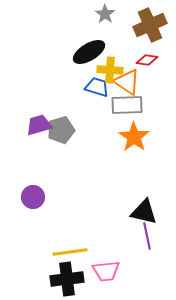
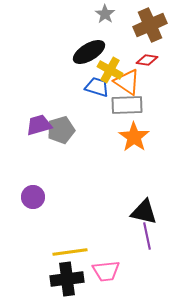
yellow cross: rotated 25 degrees clockwise
